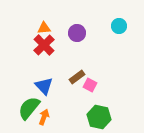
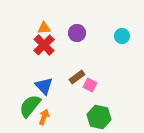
cyan circle: moved 3 px right, 10 px down
green semicircle: moved 1 px right, 2 px up
